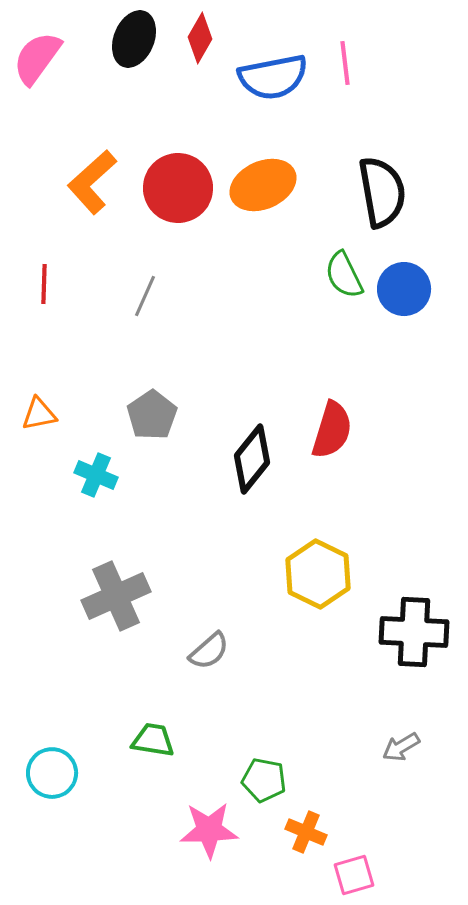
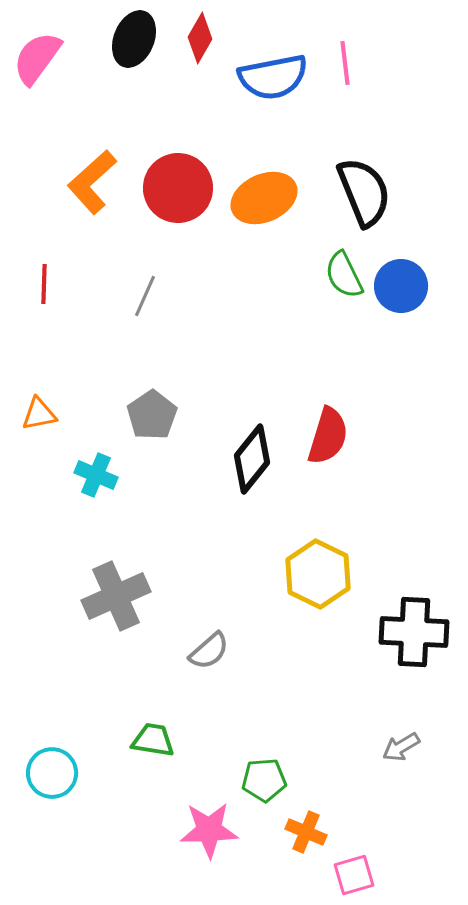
orange ellipse: moved 1 px right, 13 px down
black semicircle: moved 18 px left; rotated 12 degrees counterclockwise
blue circle: moved 3 px left, 3 px up
red semicircle: moved 4 px left, 6 px down
green pentagon: rotated 15 degrees counterclockwise
